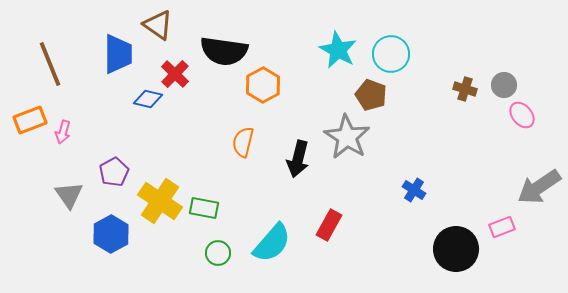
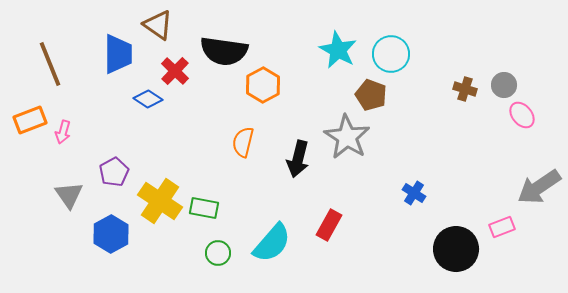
red cross: moved 3 px up
blue diamond: rotated 20 degrees clockwise
blue cross: moved 3 px down
